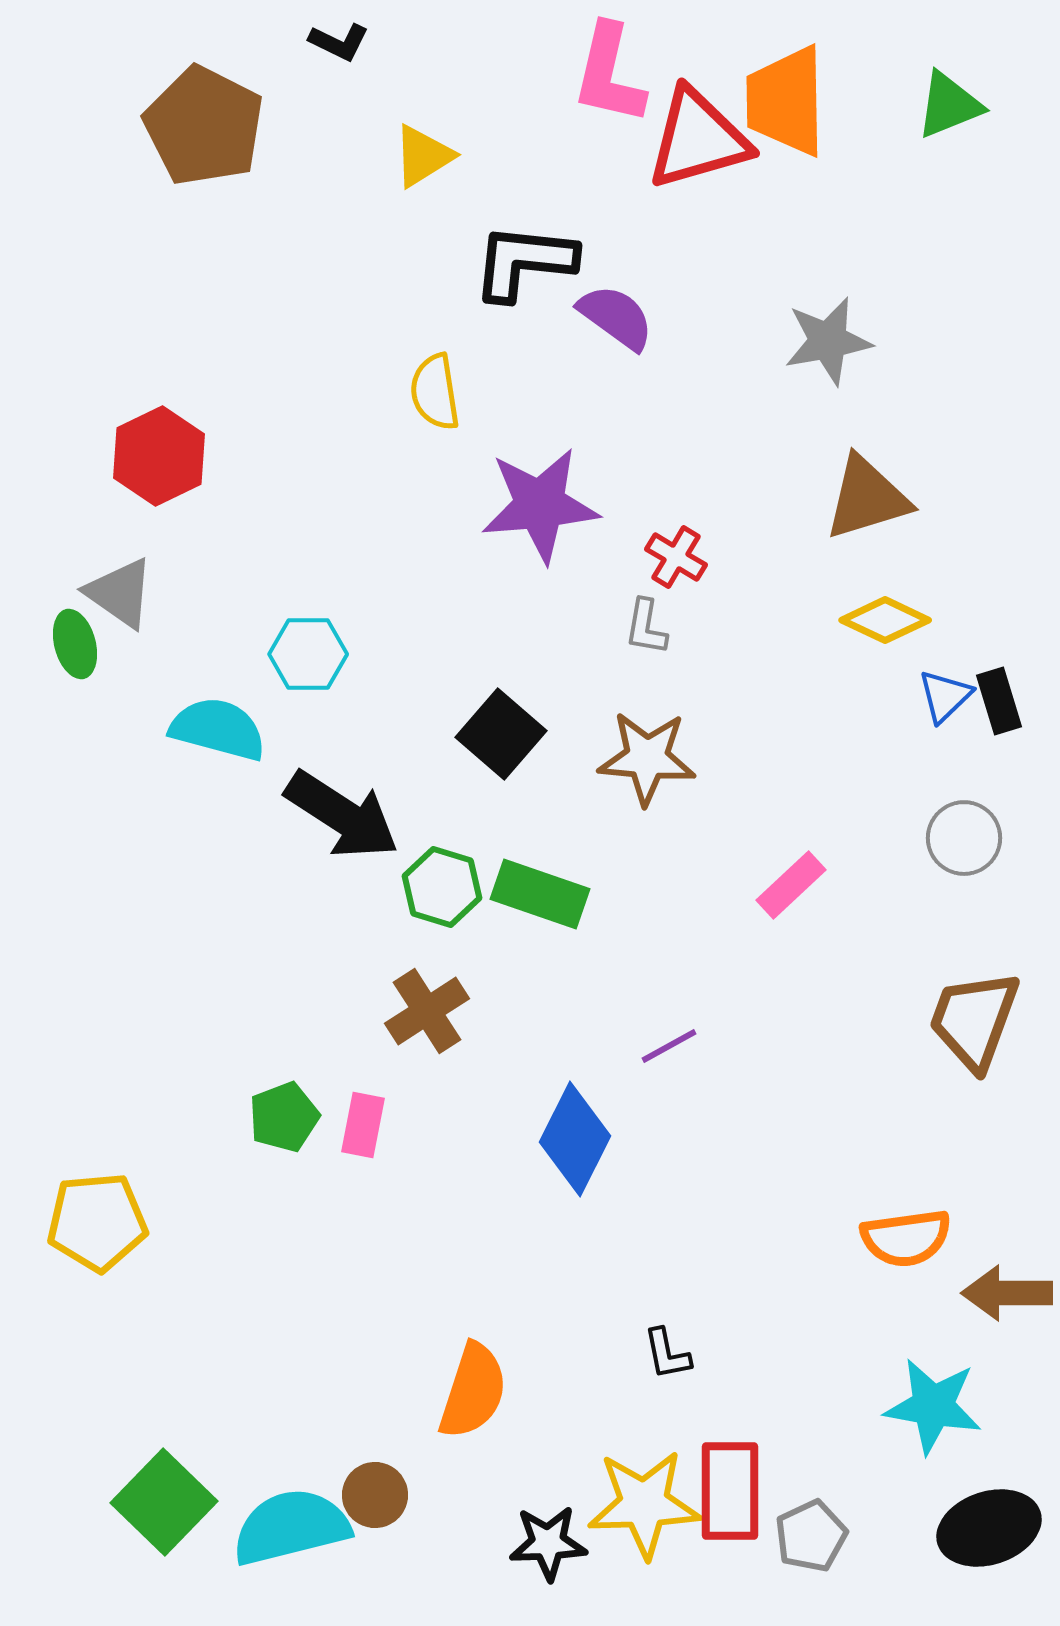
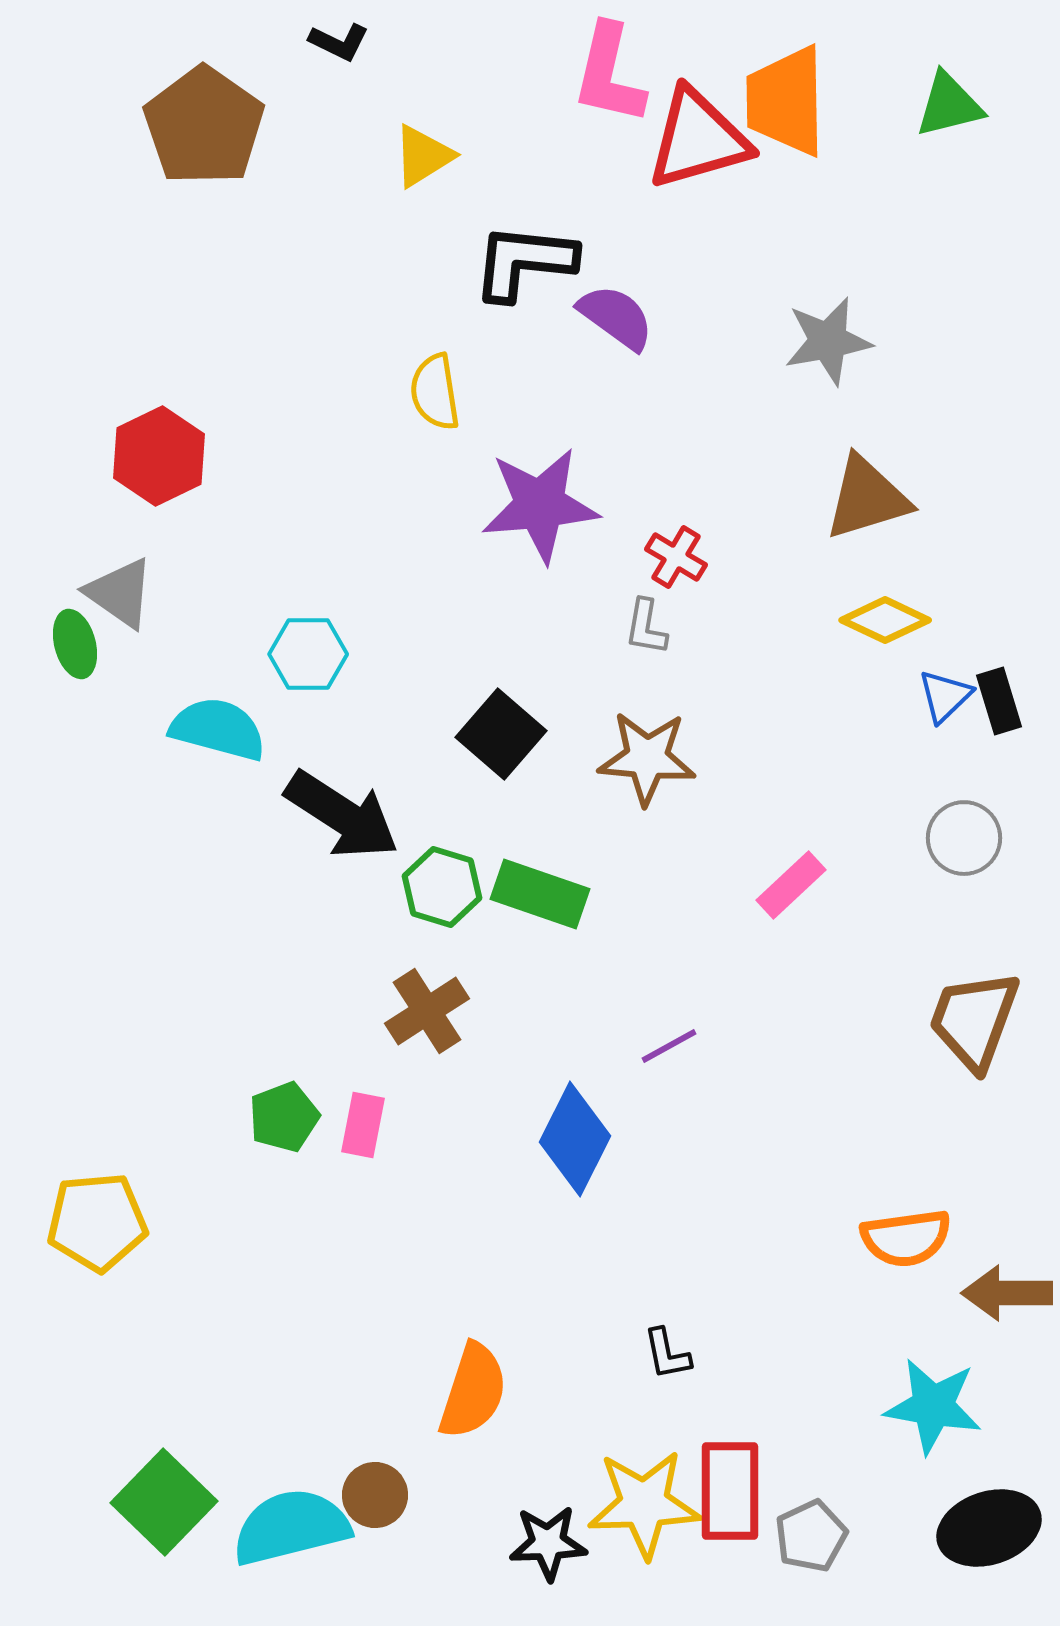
green triangle at (949, 105): rotated 8 degrees clockwise
brown pentagon at (204, 126): rotated 8 degrees clockwise
